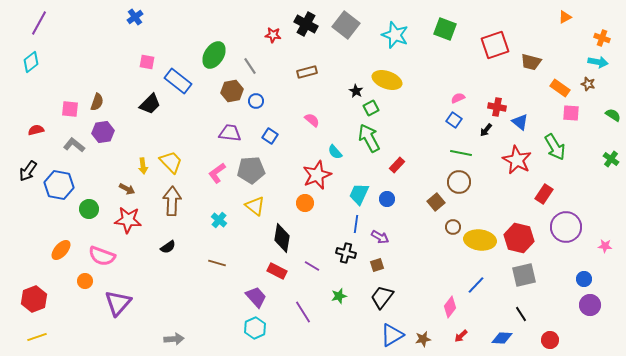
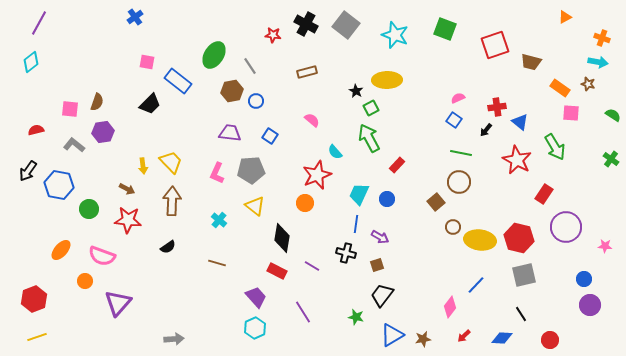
yellow ellipse at (387, 80): rotated 20 degrees counterclockwise
red cross at (497, 107): rotated 18 degrees counterclockwise
pink L-shape at (217, 173): rotated 30 degrees counterclockwise
green star at (339, 296): moved 17 px right, 21 px down; rotated 28 degrees clockwise
black trapezoid at (382, 297): moved 2 px up
red arrow at (461, 336): moved 3 px right
